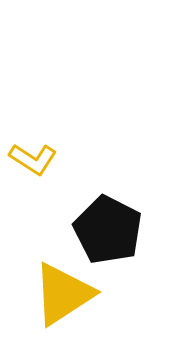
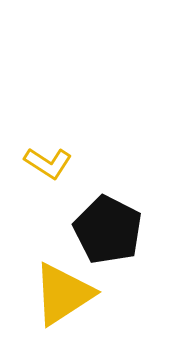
yellow L-shape: moved 15 px right, 4 px down
